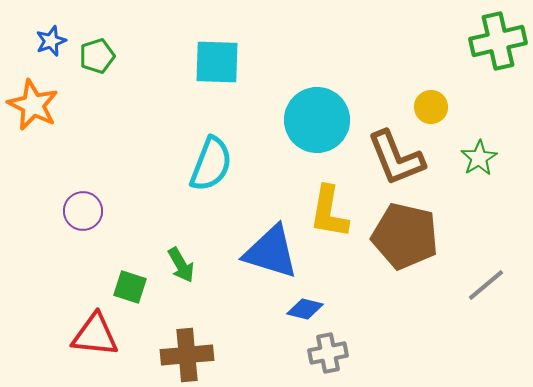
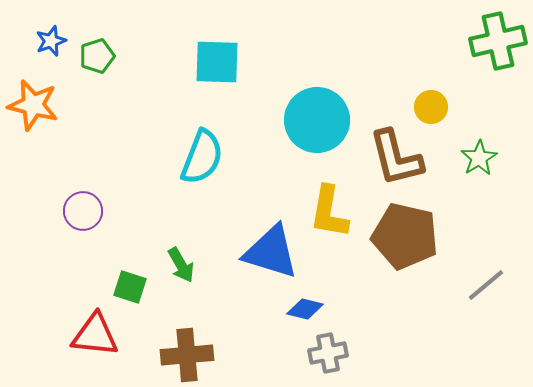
orange star: rotated 12 degrees counterclockwise
brown L-shape: rotated 8 degrees clockwise
cyan semicircle: moved 9 px left, 7 px up
